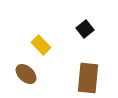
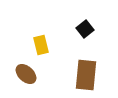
yellow rectangle: rotated 30 degrees clockwise
brown rectangle: moved 2 px left, 3 px up
